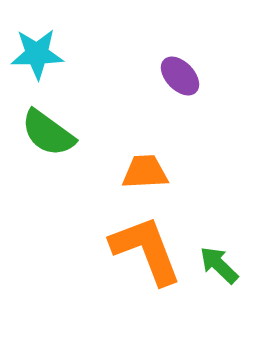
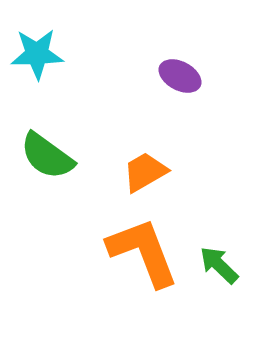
purple ellipse: rotated 18 degrees counterclockwise
green semicircle: moved 1 px left, 23 px down
orange trapezoid: rotated 27 degrees counterclockwise
orange L-shape: moved 3 px left, 2 px down
